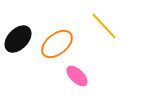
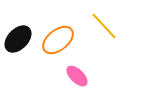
orange ellipse: moved 1 px right, 4 px up
